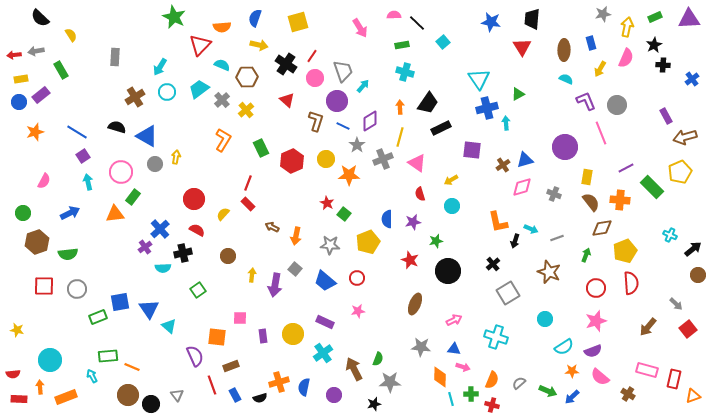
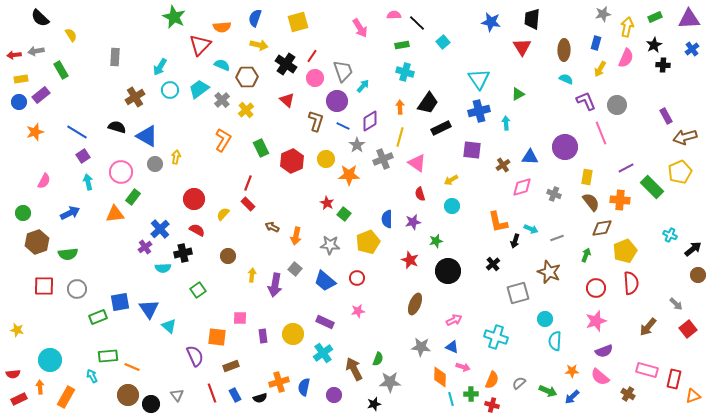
blue rectangle at (591, 43): moved 5 px right; rotated 32 degrees clockwise
blue cross at (692, 79): moved 30 px up
cyan circle at (167, 92): moved 3 px right, 2 px up
blue cross at (487, 108): moved 8 px left, 3 px down
blue triangle at (525, 160): moved 5 px right, 3 px up; rotated 18 degrees clockwise
gray square at (508, 293): moved 10 px right; rotated 15 degrees clockwise
cyan semicircle at (564, 347): moved 9 px left, 6 px up; rotated 126 degrees clockwise
blue triangle at (454, 349): moved 2 px left, 2 px up; rotated 16 degrees clockwise
purple semicircle at (593, 351): moved 11 px right
red line at (212, 385): moved 8 px down
orange rectangle at (66, 397): rotated 40 degrees counterclockwise
red rectangle at (19, 399): rotated 28 degrees counterclockwise
